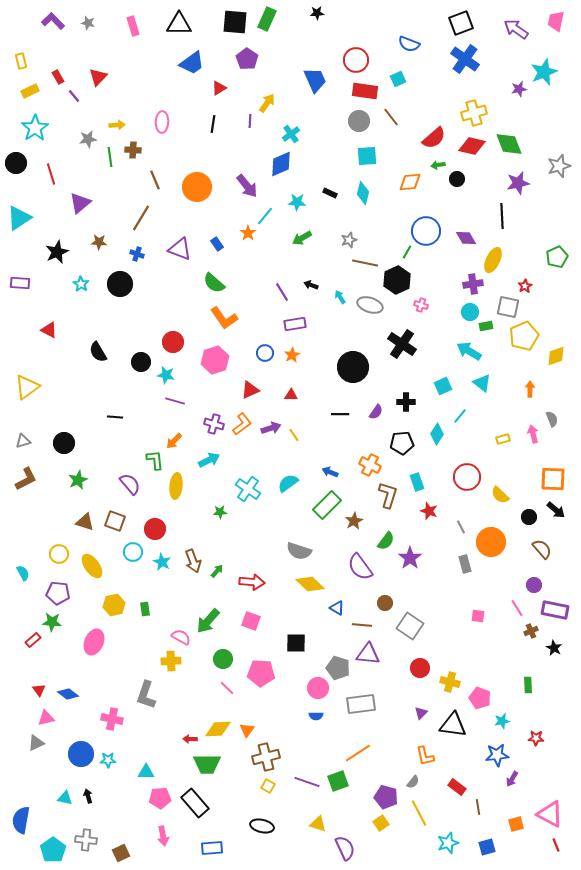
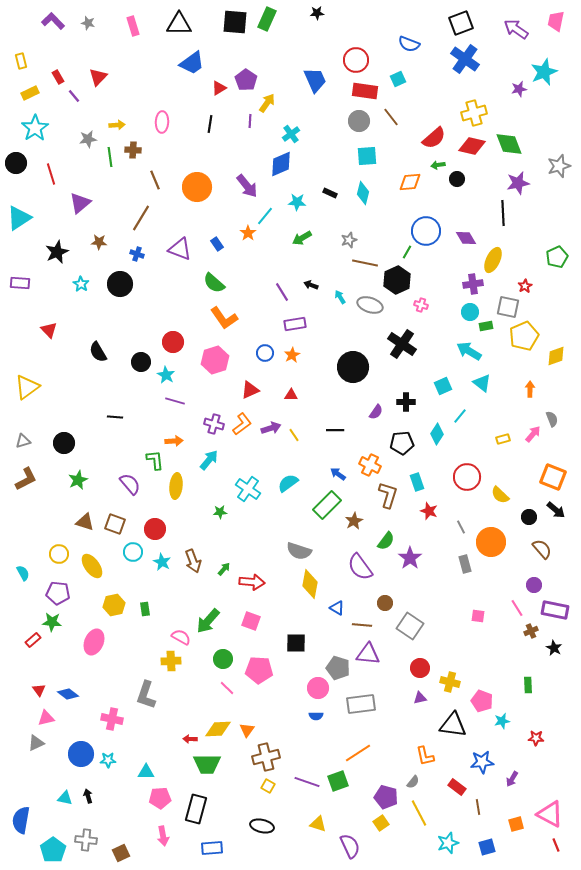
purple pentagon at (247, 59): moved 1 px left, 21 px down
yellow rectangle at (30, 91): moved 2 px down
black line at (213, 124): moved 3 px left
black line at (502, 216): moved 1 px right, 3 px up
red triangle at (49, 330): rotated 18 degrees clockwise
cyan star at (166, 375): rotated 18 degrees clockwise
black line at (340, 414): moved 5 px left, 16 px down
pink arrow at (533, 434): rotated 54 degrees clockwise
orange arrow at (174, 441): rotated 138 degrees counterclockwise
cyan arrow at (209, 460): rotated 25 degrees counterclockwise
blue arrow at (330, 472): moved 8 px right, 2 px down; rotated 14 degrees clockwise
orange square at (553, 479): moved 2 px up; rotated 20 degrees clockwise
brown square at (115, 521): moved 3 px down
green arrow at (217, 571): moved 7 px right, 2 px up
yellow diamond at (310, 584): rotated 56 degrees clockwise
pink pentagon at (261, 673): moved 2 px left, 3 px up
pink pentagon at (480, 698): moved 2 px right, 3 px down
purple triangle at (421, 713): moved 1 px left, 15 px up; rotated 32 degrees clockwise
blue star at (497, 755): moved 15 px left, 7 px down
black rectangle at (195, 803): moved 1 px right, 6 px down; rotated 56 degrees clockwise
purple semicircle at (345, 848): moved 5 px right, 2 px up
